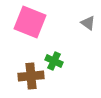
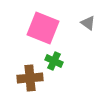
pink square: moved 13 px right, 6 px down
brown cross: moved 1 px left, 2 px down
